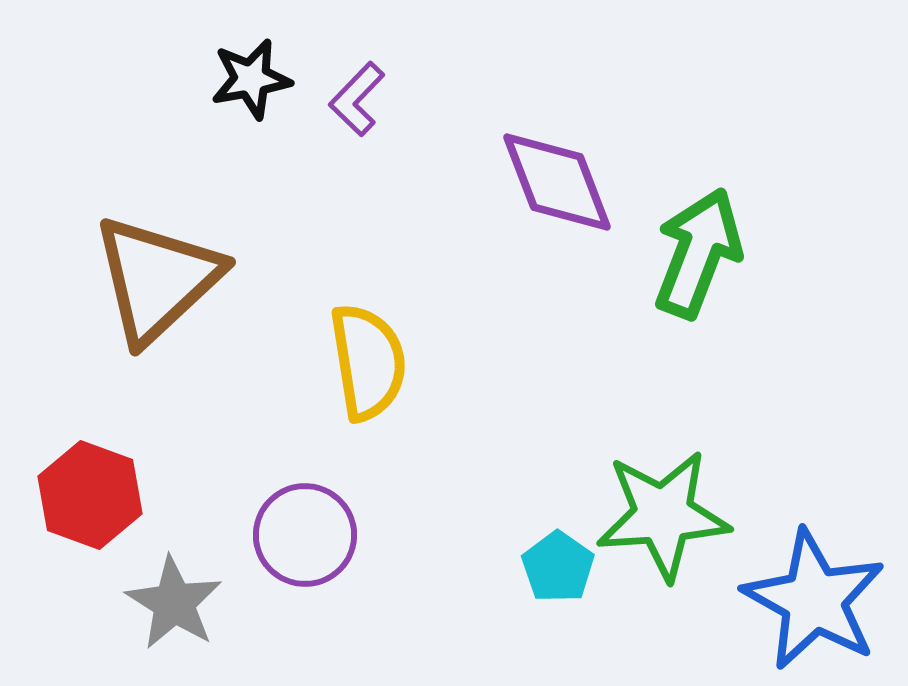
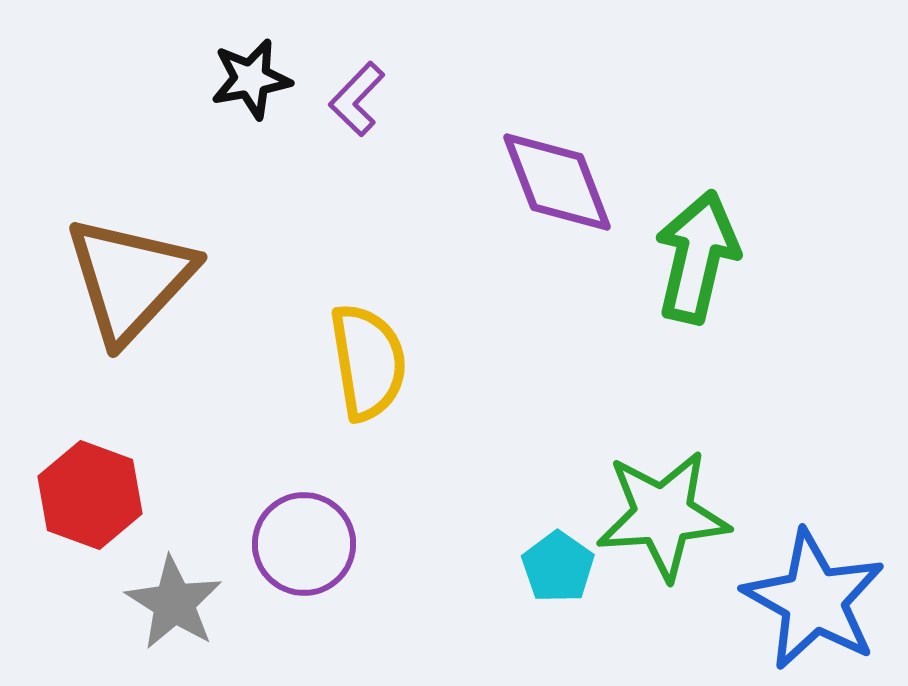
green arrow: moved 1 px left, 4 px down; rotated 8 degrees counterclockwise
brown triangle: moved 27 px left; rotated 4 degrees counterclockwise
purple circle: moved 1 px left, 9 px down
